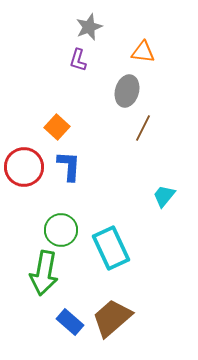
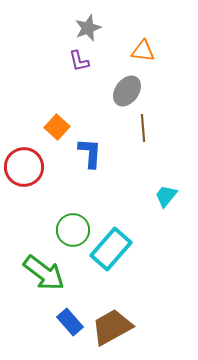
gray star: moved 1 px left, 1 px down
orange triangle: moved 1 px up
purple L-shape: moved 1 px right, 1 px down; rotated 30 degrees counterclockwise
gray ellipse: rotated 20 degrees clockwise
brown line: rotated 32 degrees counterclockwise
blue L-shape: moved 21 px right, 13 px up
cyan trapezoid: moved 2 px right
green circle: moved 12 px right
cyan rectangle: moved 1 px down; rotated 66 degrees clockwise
green arrow: rotated 63 degrees counterclockwise
brown trapezoid: moved 9 px down; rotated 12 degrees clockwise
blue rectangle: rotated 8 degrees clockwise
